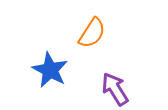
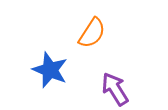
blue star: rotated 6 degrees counterclockwise
